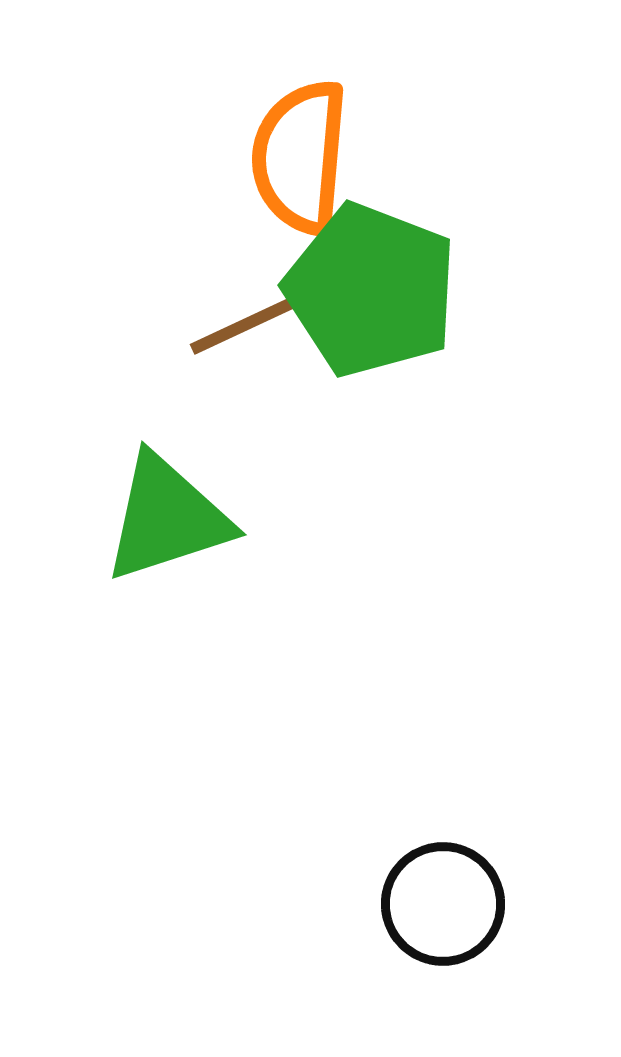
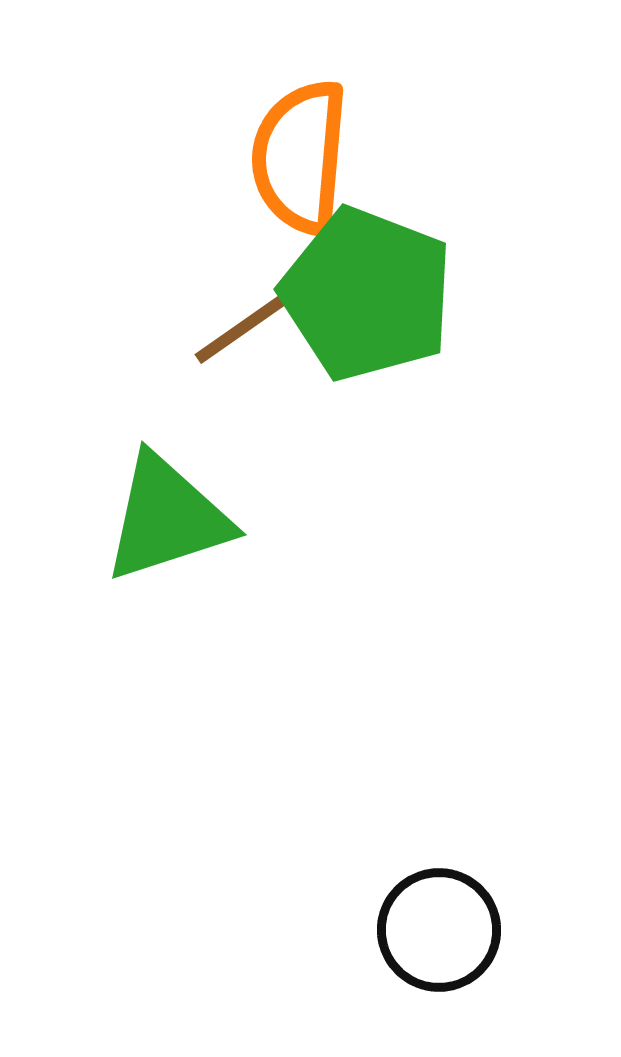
green pentagon: moved 4 px left, 4 px down
brown line: rotated 10 degrees counterclockwise
black circle: moved 4 px left, 26 px down
